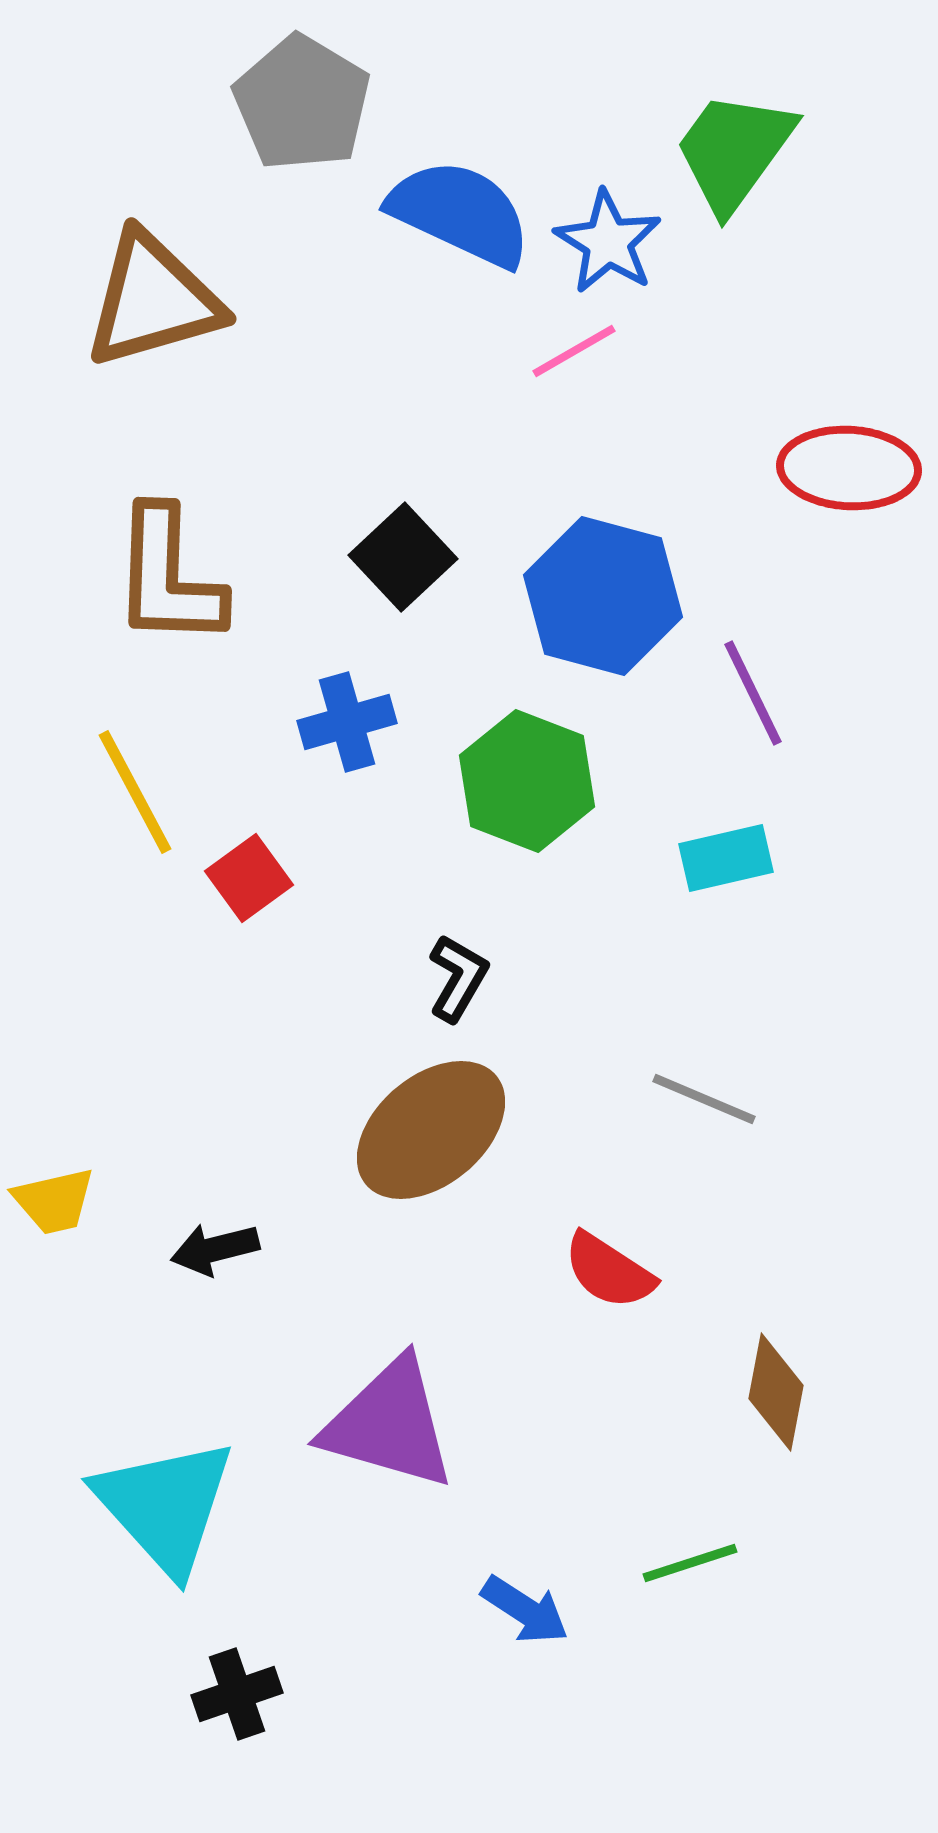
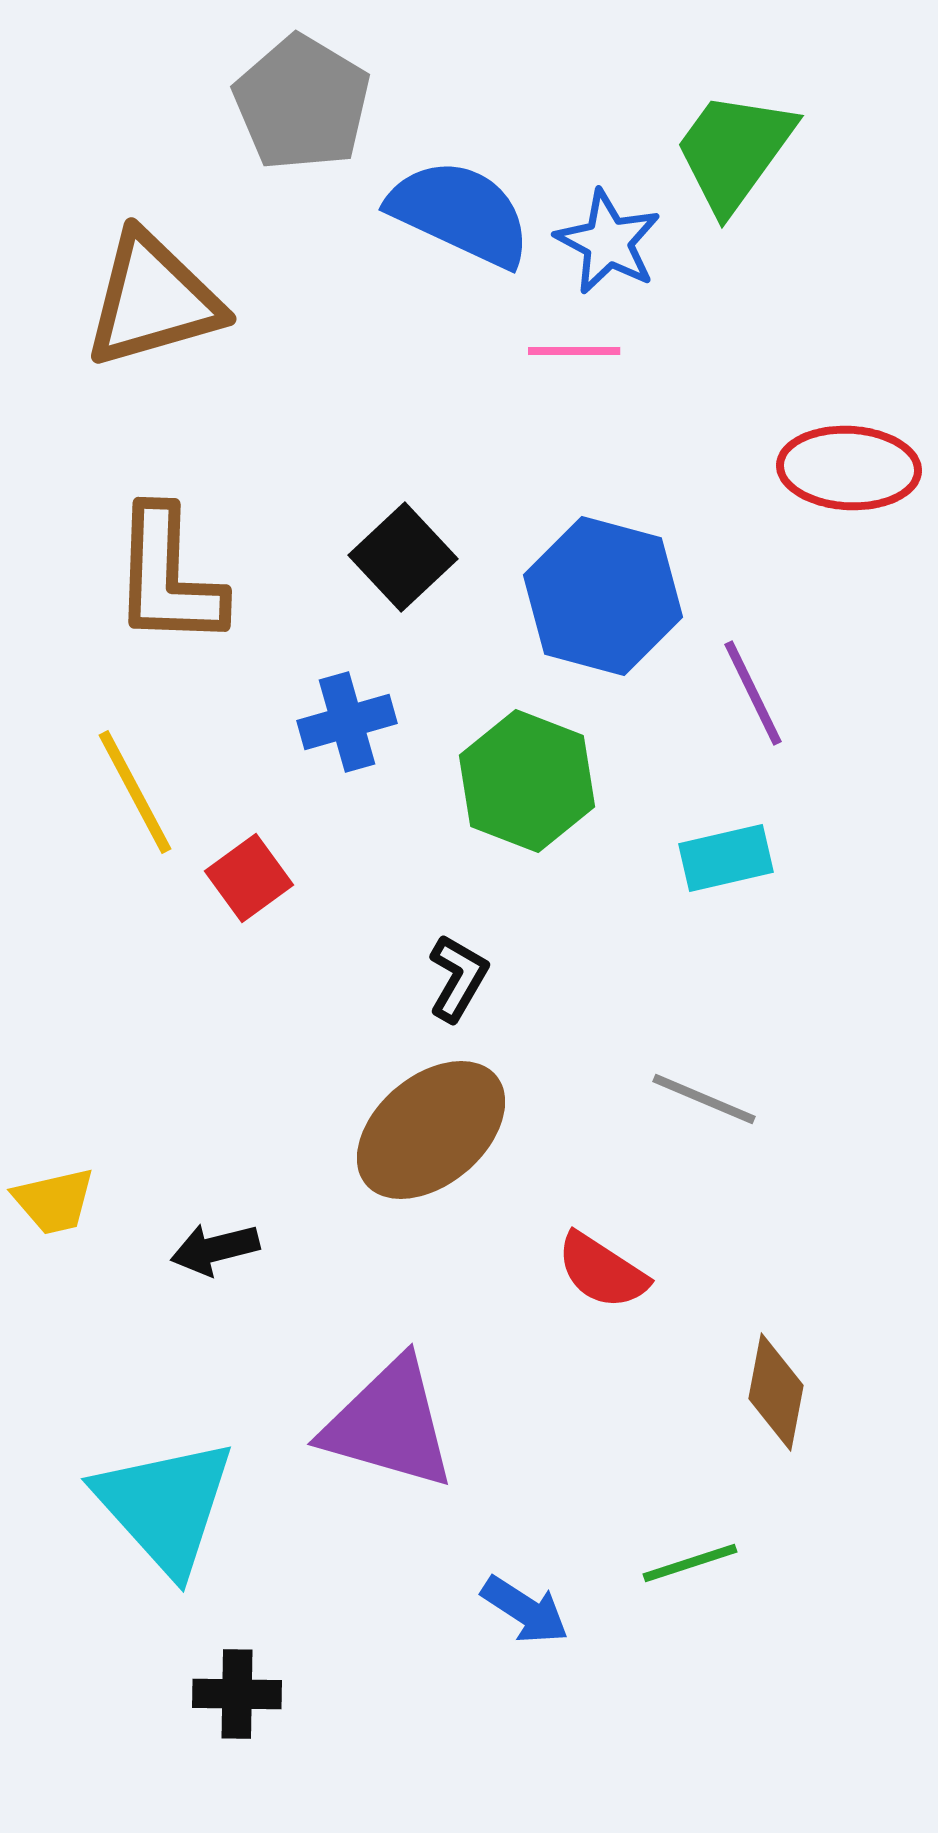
blue star: rotated 4 degrees counterclockwise
pink line: rotated 30 degrees clockwise
red semicircle: moved 7 px left
black cross: rotated 20 degrees clockwise
